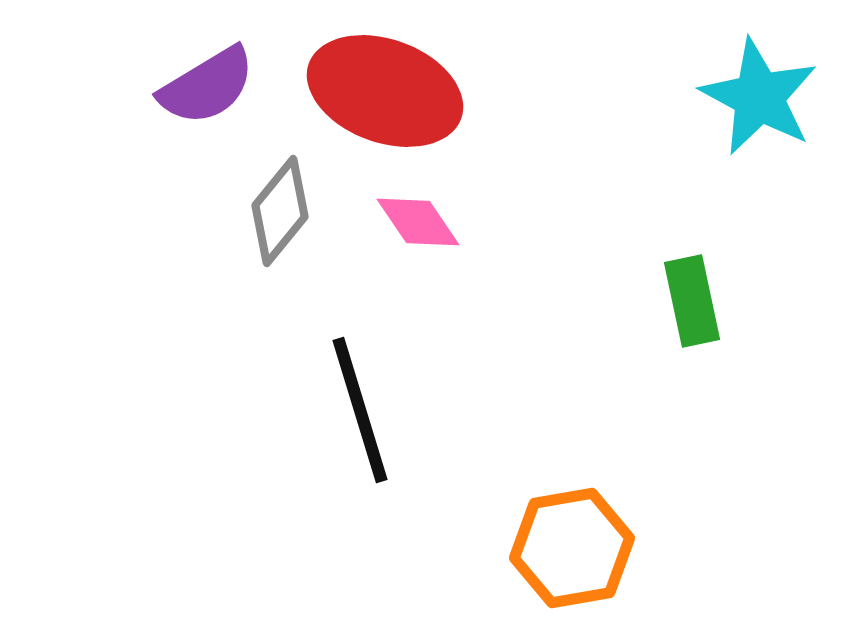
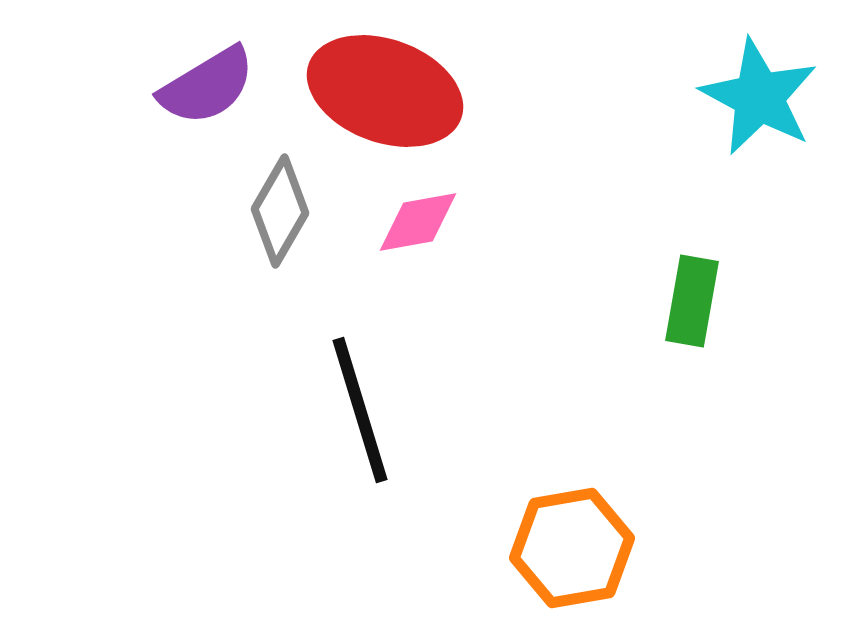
gray diamond: rotated 9 degrees counterclockwise
pink diamond: rotated 66 degrees counterclockwise
green rectangle: rotated 22 degrees clockwise
